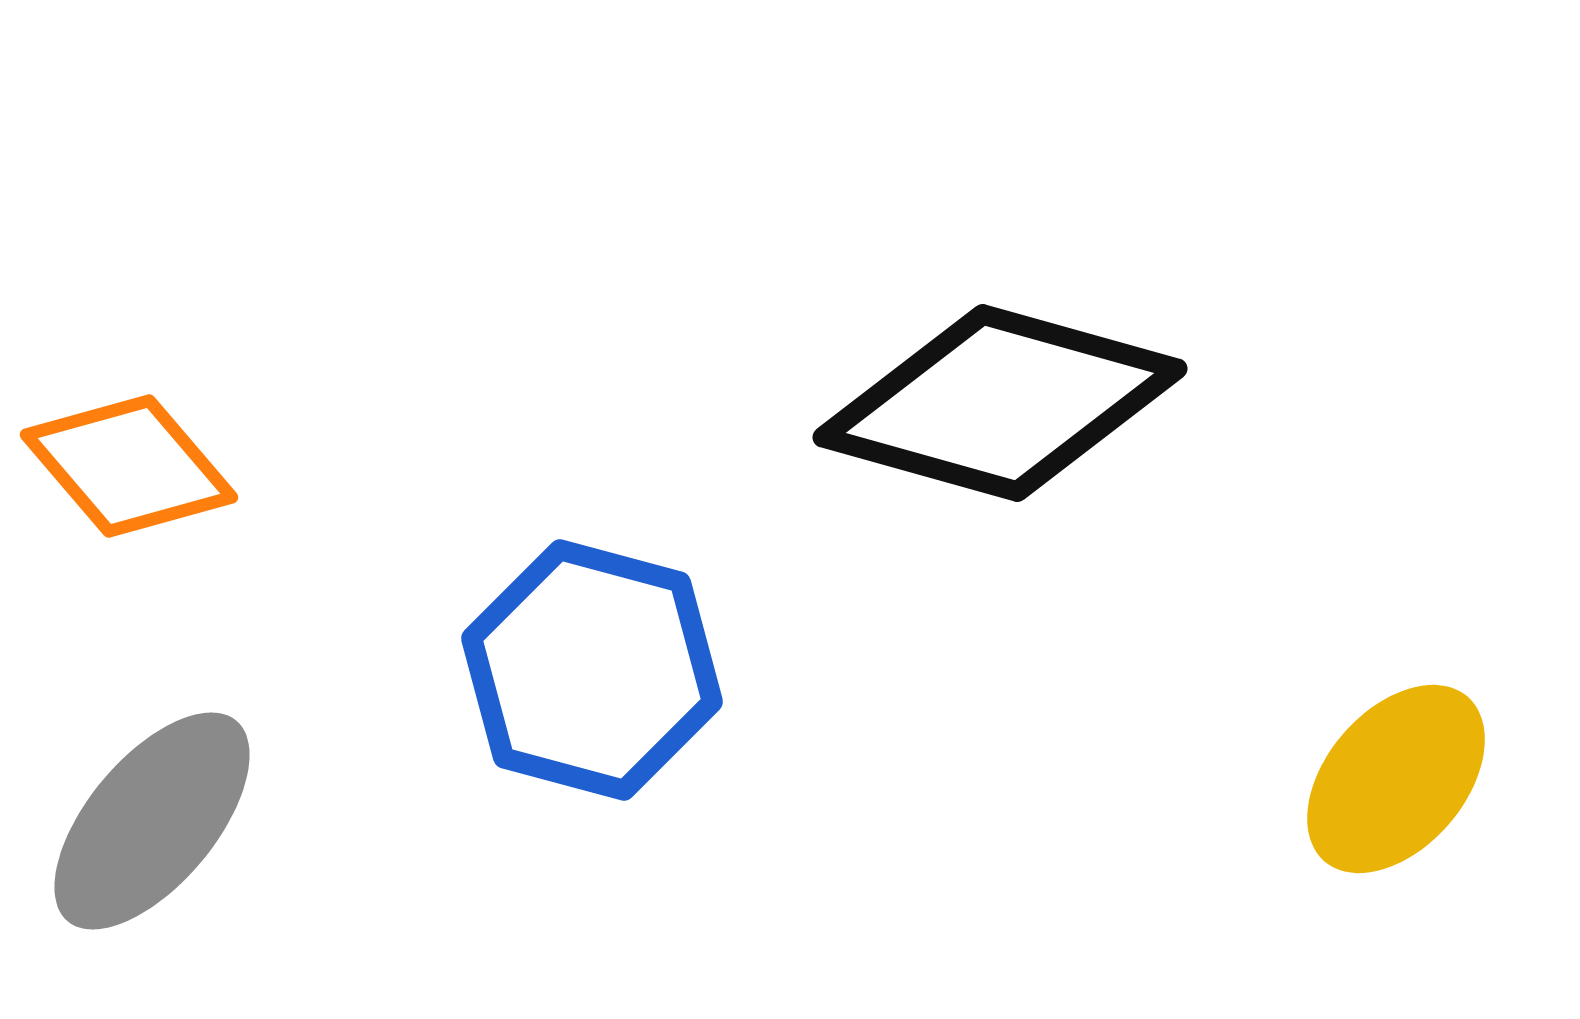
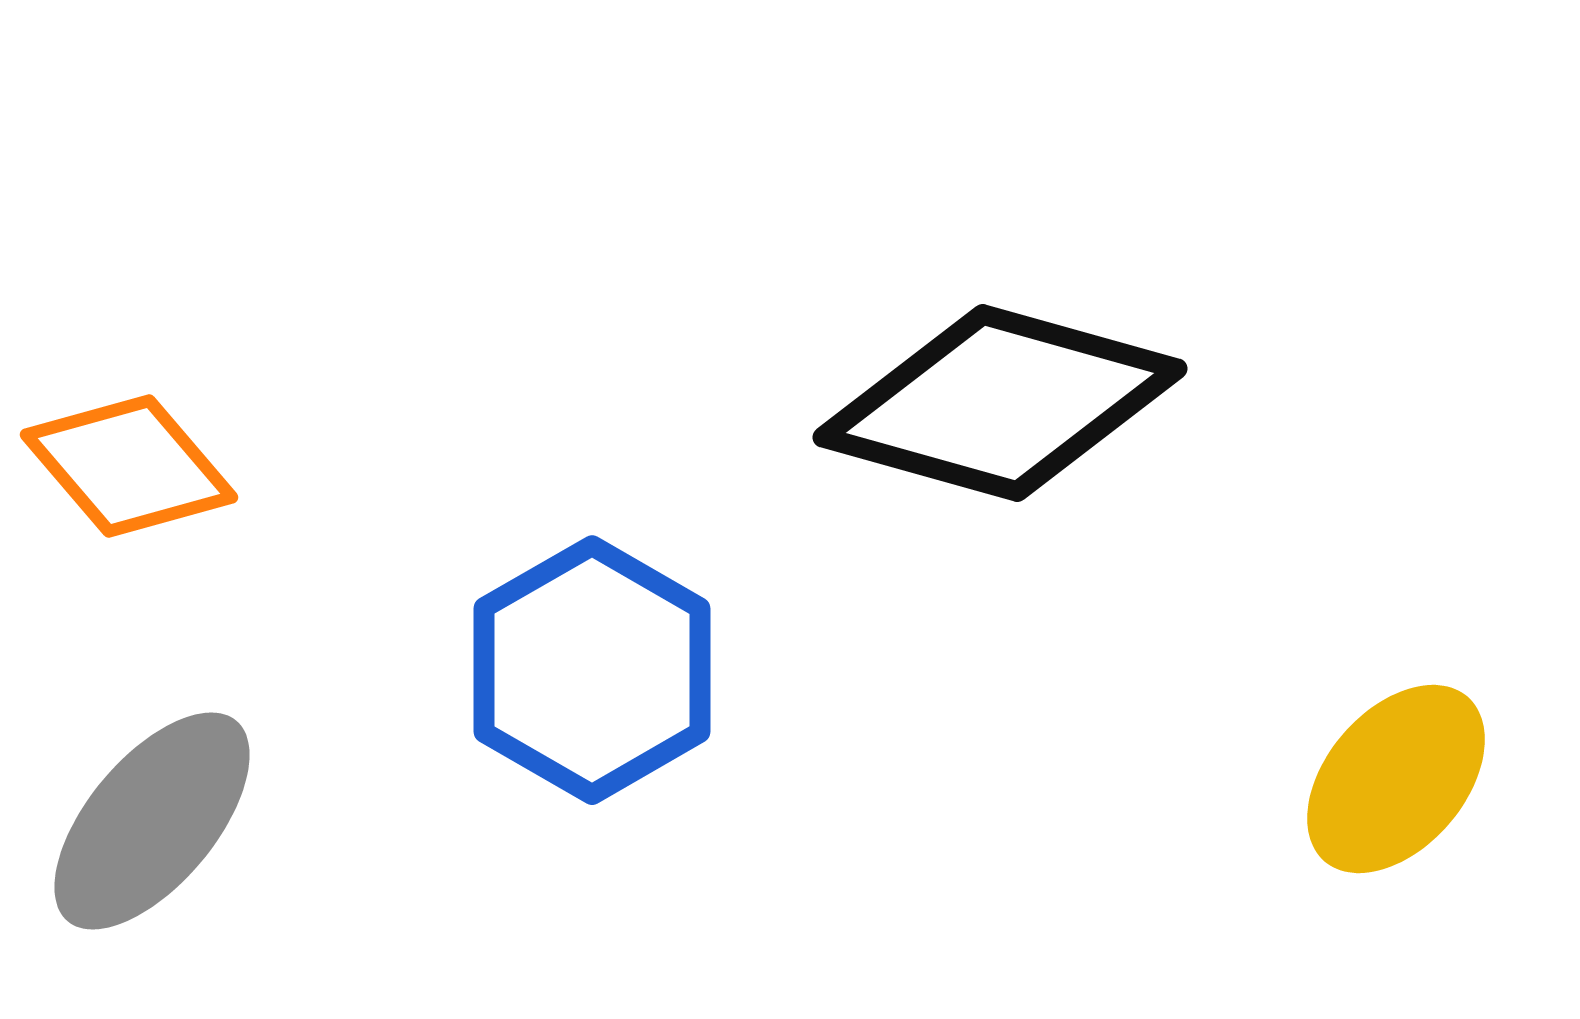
blue hexagon: rotated 15 degrees clockwise
